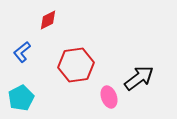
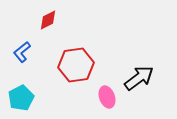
pink ellipse: moved 2 px left
